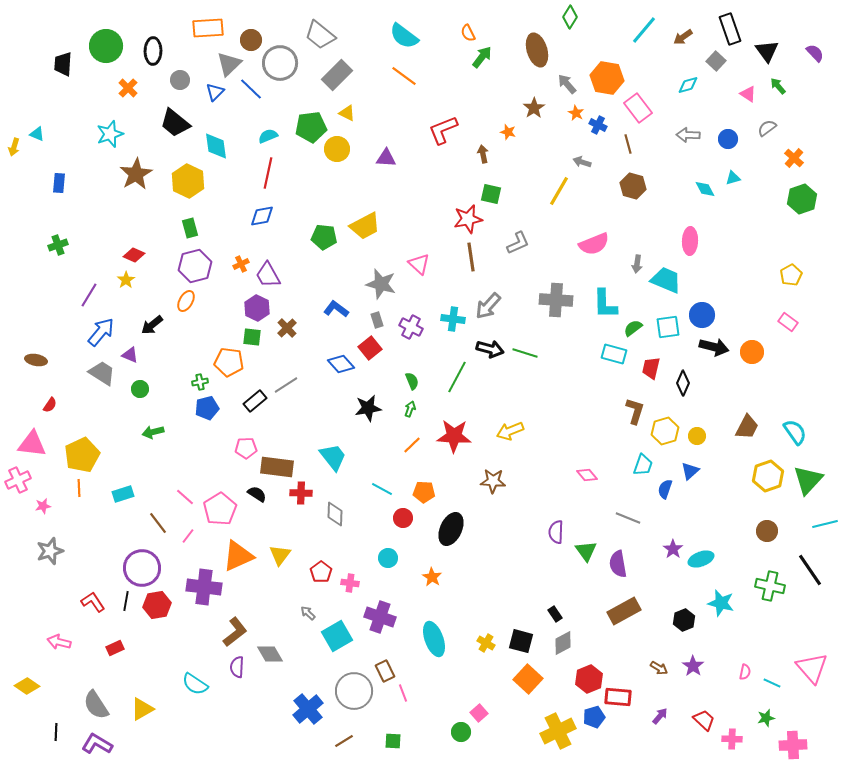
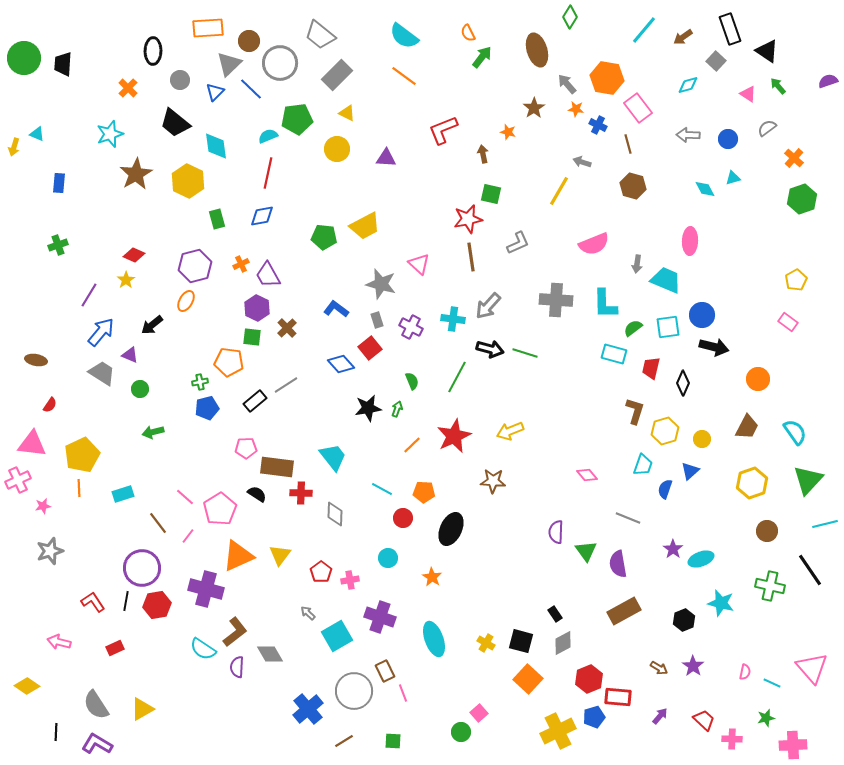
brown circle at (251, 40): moved 2 px left, 1 px down
green circle at (106, 46): moved 82 px left, 12 px down
black triangle at (767, 51): rotated 20 degrees counterclockwise
purple semicircle at (815, 53): moved 13 px right, 28 px down; rotated 66 degrees counterclockwise
orange star at (576, 113): moved 4 px up; rotated 21 degrees counterclockwise
green pentagon at (311, 127): moved 14 px left, 8 px up
green rectangle at (190, 228): moved 27 px right, 9 px up
yellow pentagon at (791, 275): moved 5 px right, 5 px down
orange circle at (752, 352): moved 6 px right, 27 px down
green arrow at (410, 409): moved 13 px left
red star at (454, 436): rotated 28 degrees counterclockwise
yellow circle at (697, 436): moved 5 px right, 3 px down
yellow hexagon at (768, 476): moved 16 px left, 7 px down
pink cross at (350, 583): moved 3 px up; rotated 18 degrees counterclockwise
purple cross at (204, 587): moved 2 px right, 2 px down; rotated 8 degrees clockwise
cyan semicircle at (195, 684): moved 8 px right, 35 px up
